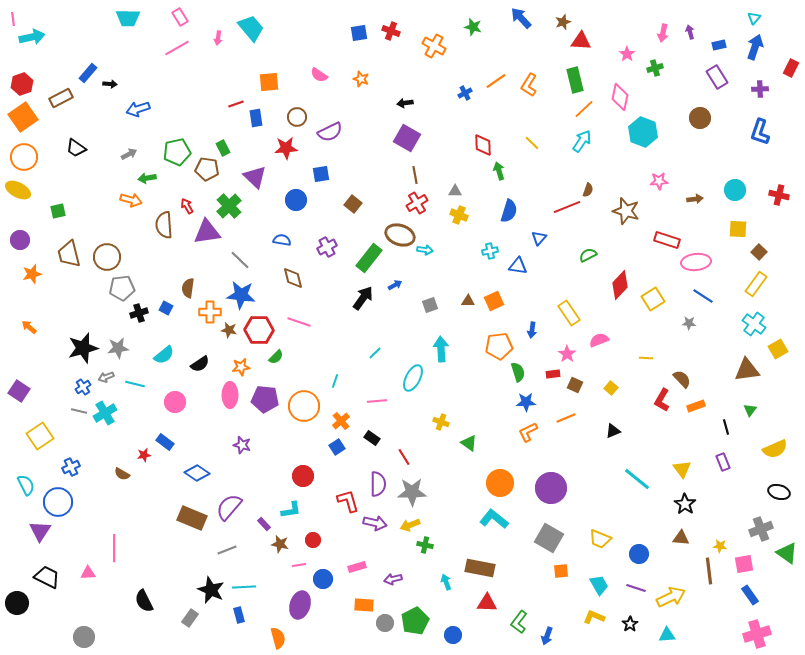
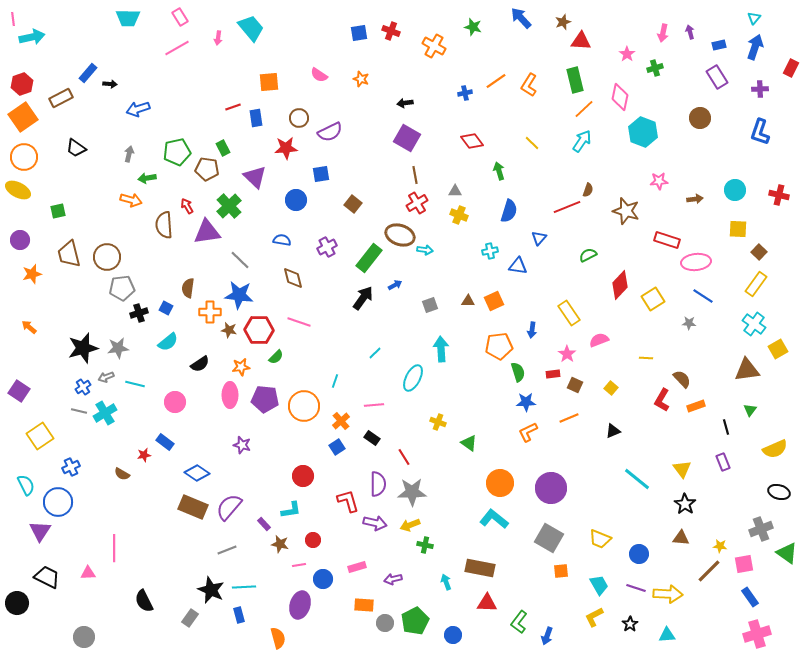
blue cross at (465, 93): rotated 16 degrees clockwise
red line at (236, 104): moved 3 px left, 3 px down
brown circle at (297, 117): moved 2 px right, 1 px down
red diamond at (483, 145): moved 11 px left, 4 px up; rotated 35 degrees counterclockwise
gray arrow at (129, 154): rotated 49 degrees counterclockwise
blue star at (241, 295): moved 2 px left
cyan semicircle at (164, 355): moved 4 px right, 13 px up
pink line at (377, 401): moved 3 px left, 4 px down
orange line at (566, 418): moved 3 px right
yellow cross at (441, 422): moved 3 px left
brown rectangle at (192, 518): moved 1 px right, 11 px up
brown line at (709, 571): rotated 52 degrees clockwise
blue rectangle at (750, 595): moved 2 px down
yellow arrow at (671, 597): moved 3 px left, 3 px up; rotated 28 degrees clockwise
yellow L-shape at (594, 617): rotated 50 degrees counterclockwise
